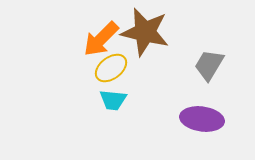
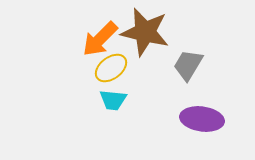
orange arrow: moved 1 px left
gray trapezoid: moved 21 px left
